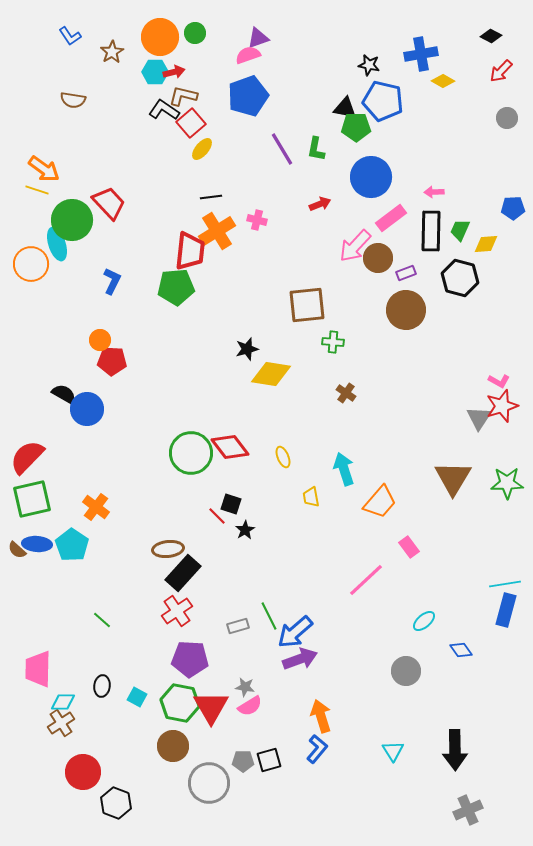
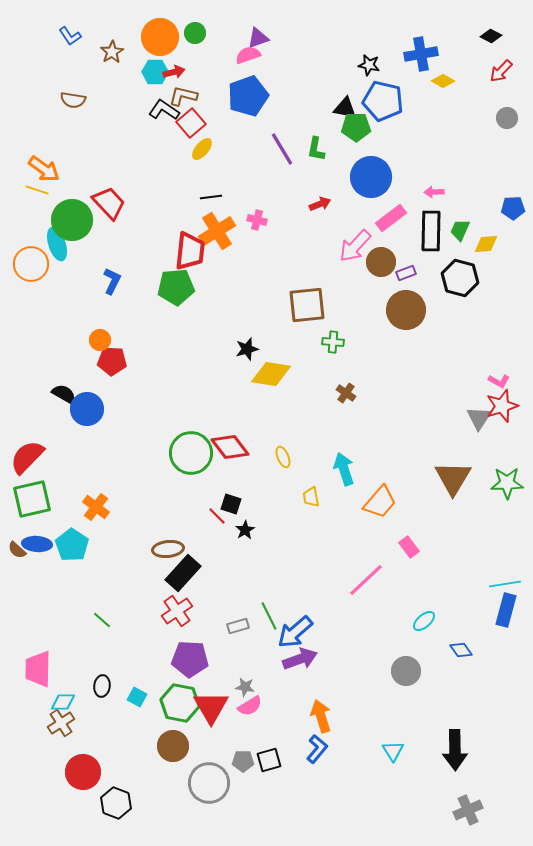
brown circle at (378, 258): moved 3 px right, 4 px down
